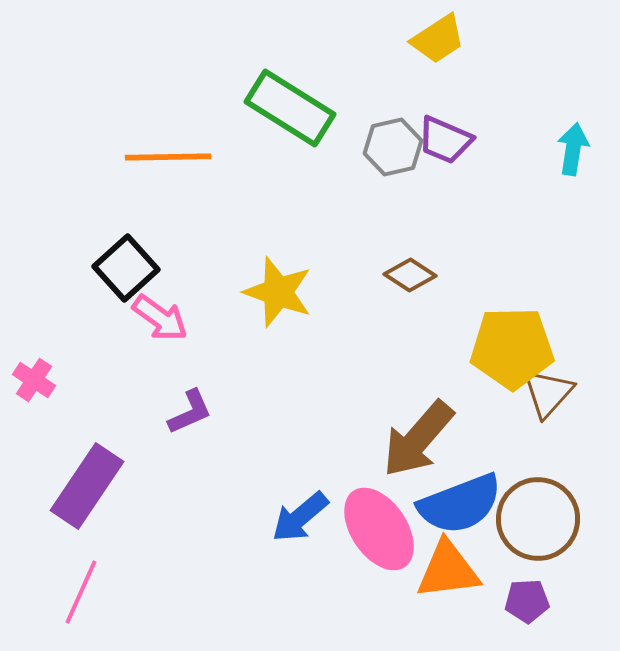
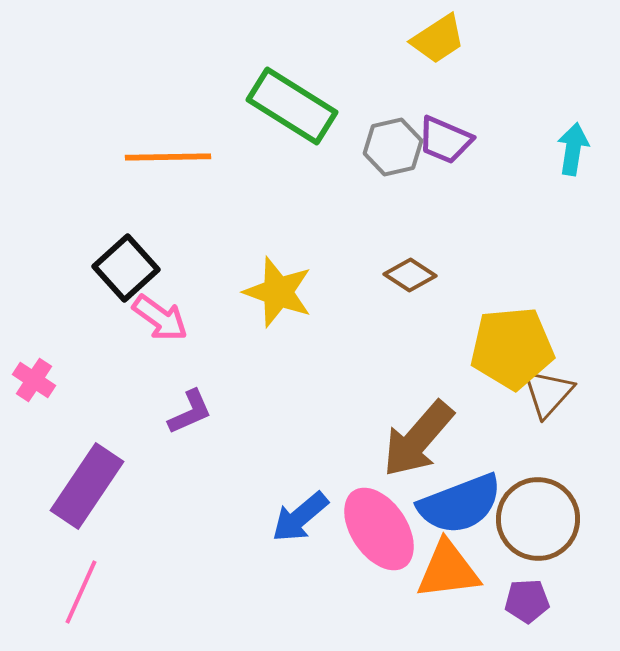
green rectangle: moved 2 px right, 2 px up
yellow pentagon: rotated 4 degrees counterclockwise
